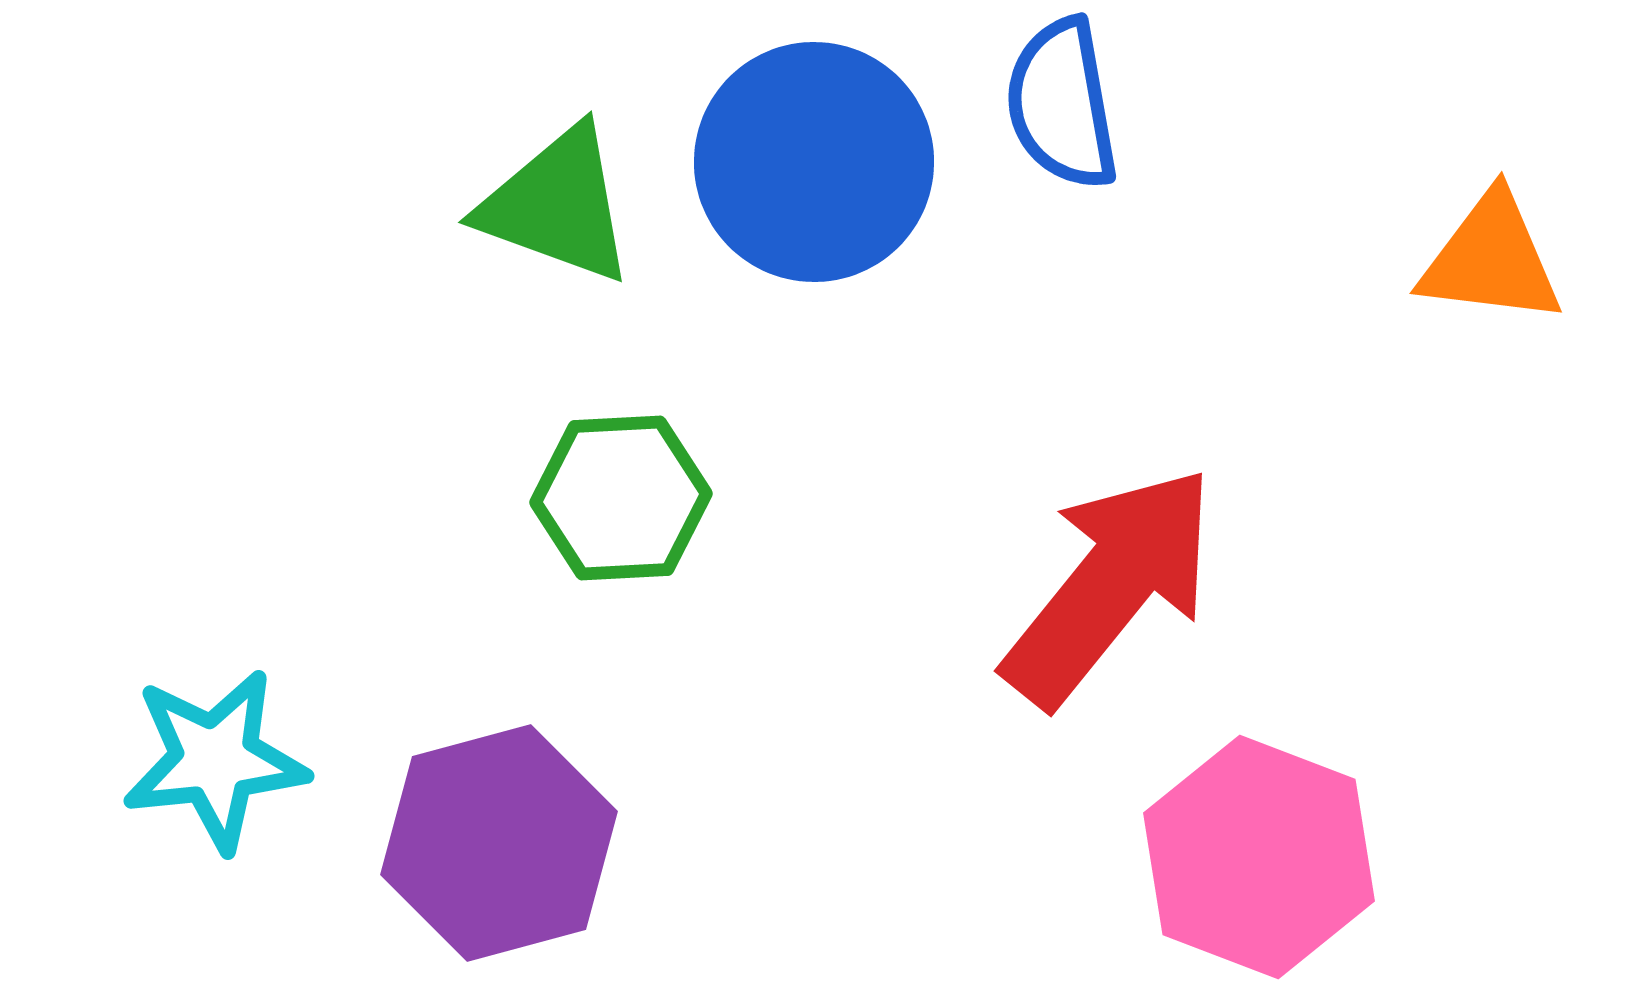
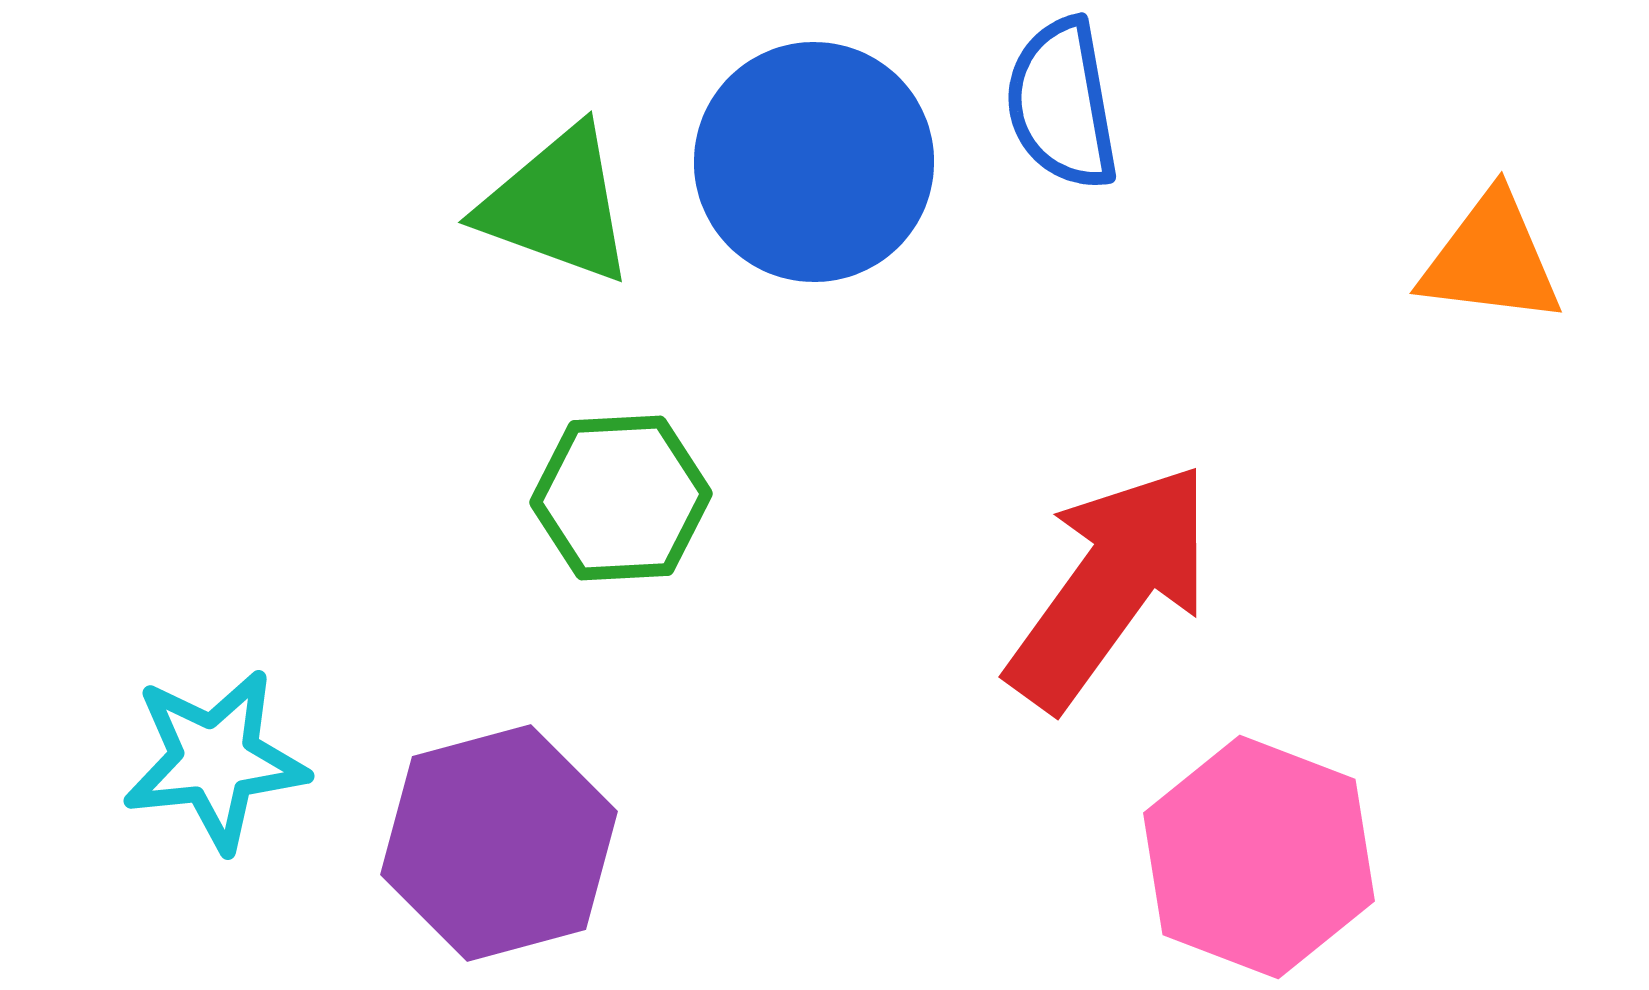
red arrow: rotated 3 degrees counterclockwise
